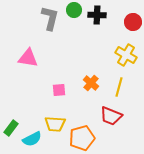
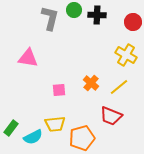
yellow line: rotated 36 degrees clockwise
yellow trapezoid: rotated 10 degrees counterclockwise
cyan semicircle: moved 1 px right, 2 px up
